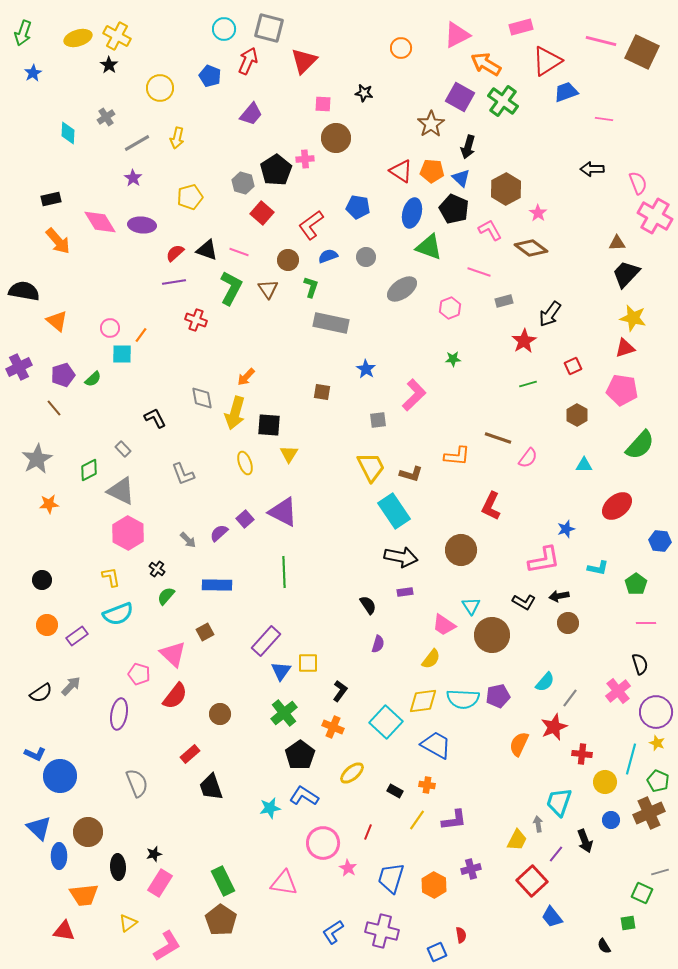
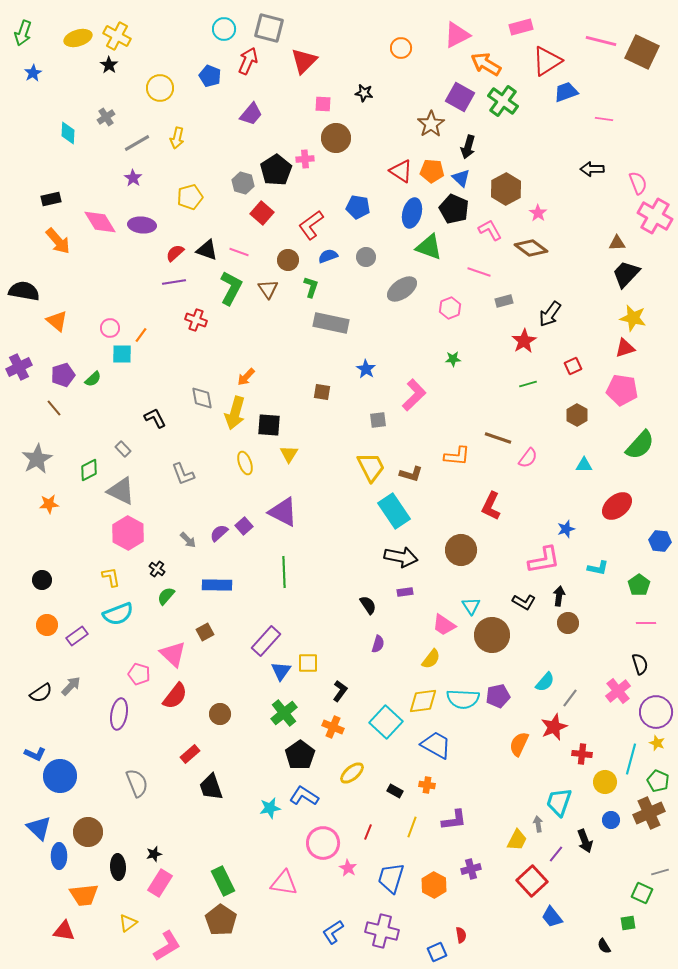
purple square at (245, 519): moved 1 px left, 7 px down
green pentagon at (636, 584): moved 3 px right, 1 px down
black arrow at (559, 596): rotated 108 degrees clockwise
yellow line at (417, 820): moved 5 px left, 7 px down; rotated 15 degrees counterclockwise
